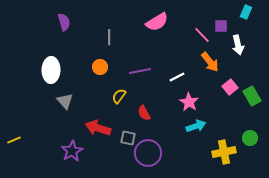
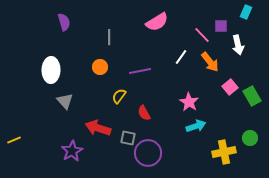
white line: moved 4 px right, 20 px up; rotated 28 degrees counterclockwise
